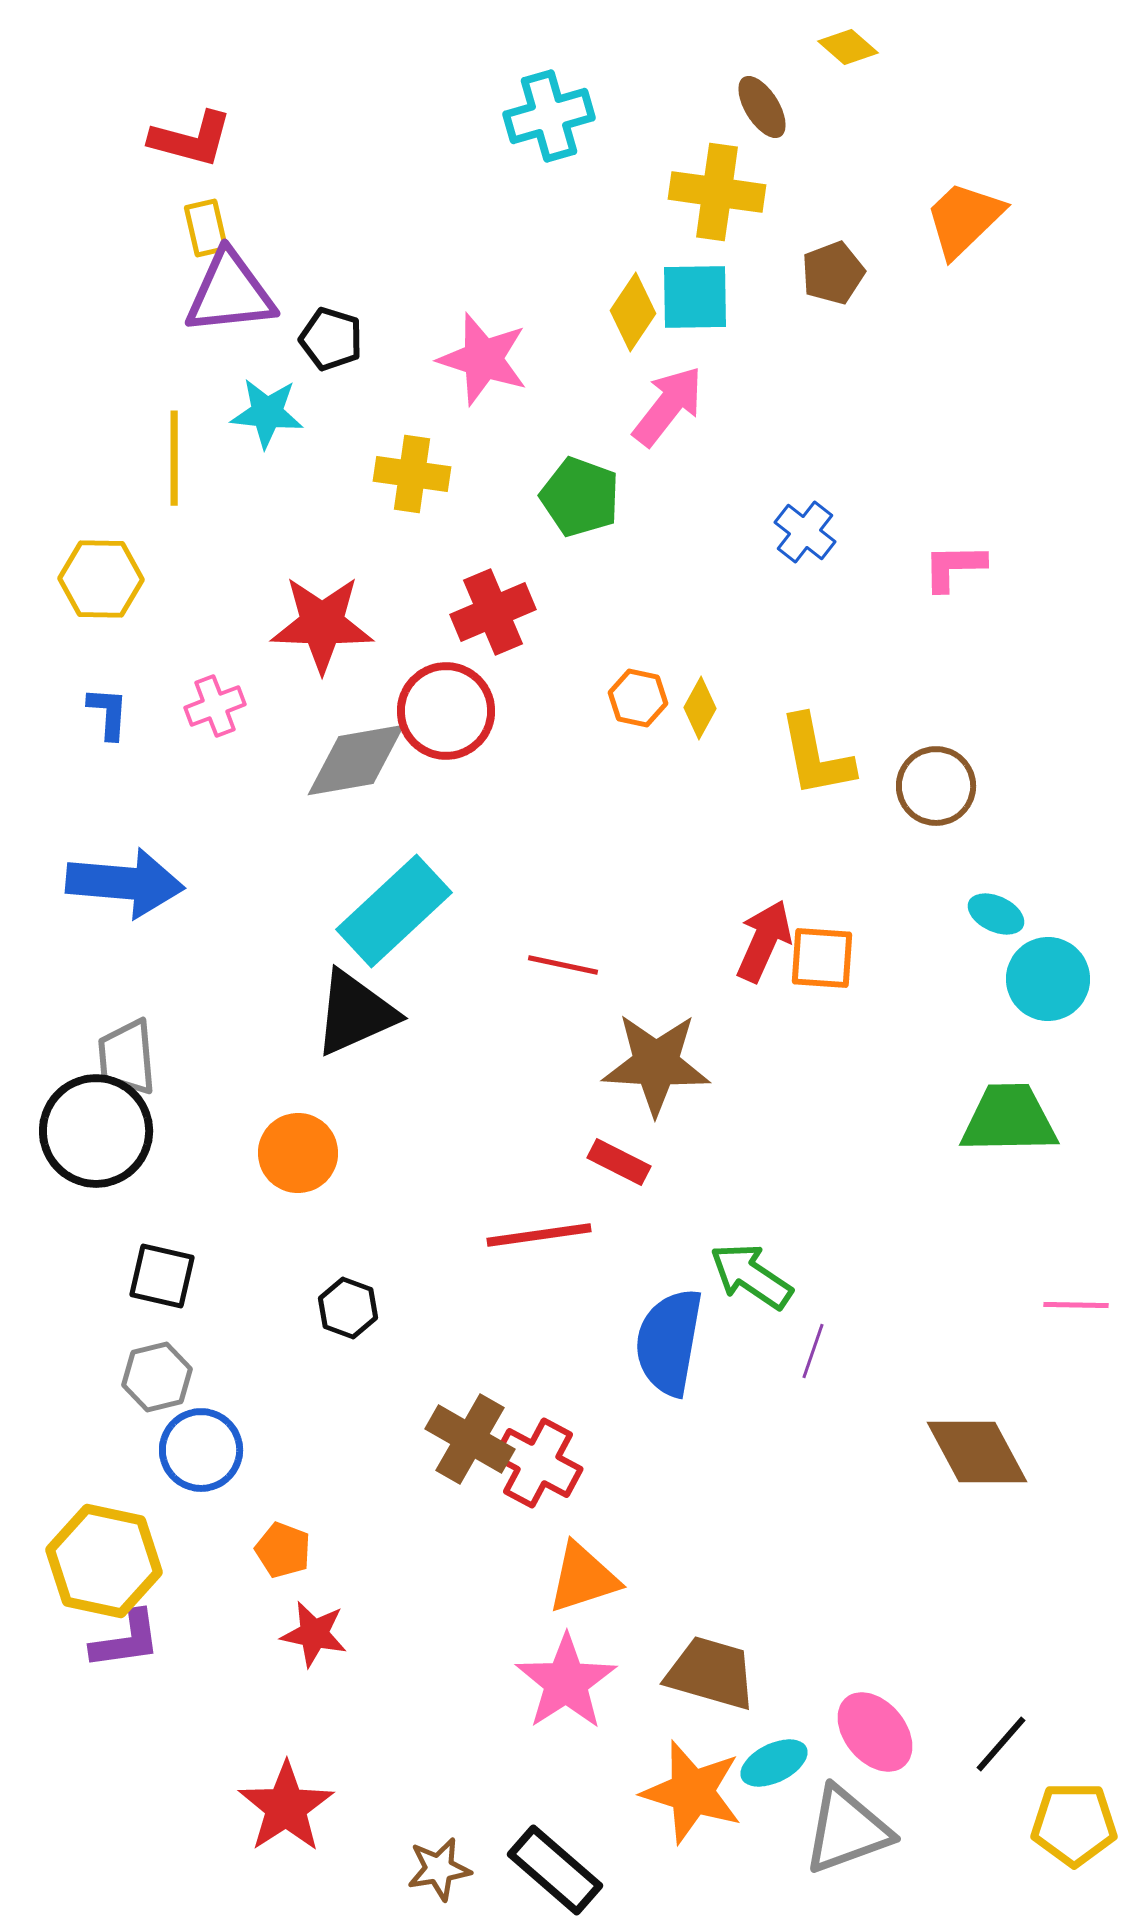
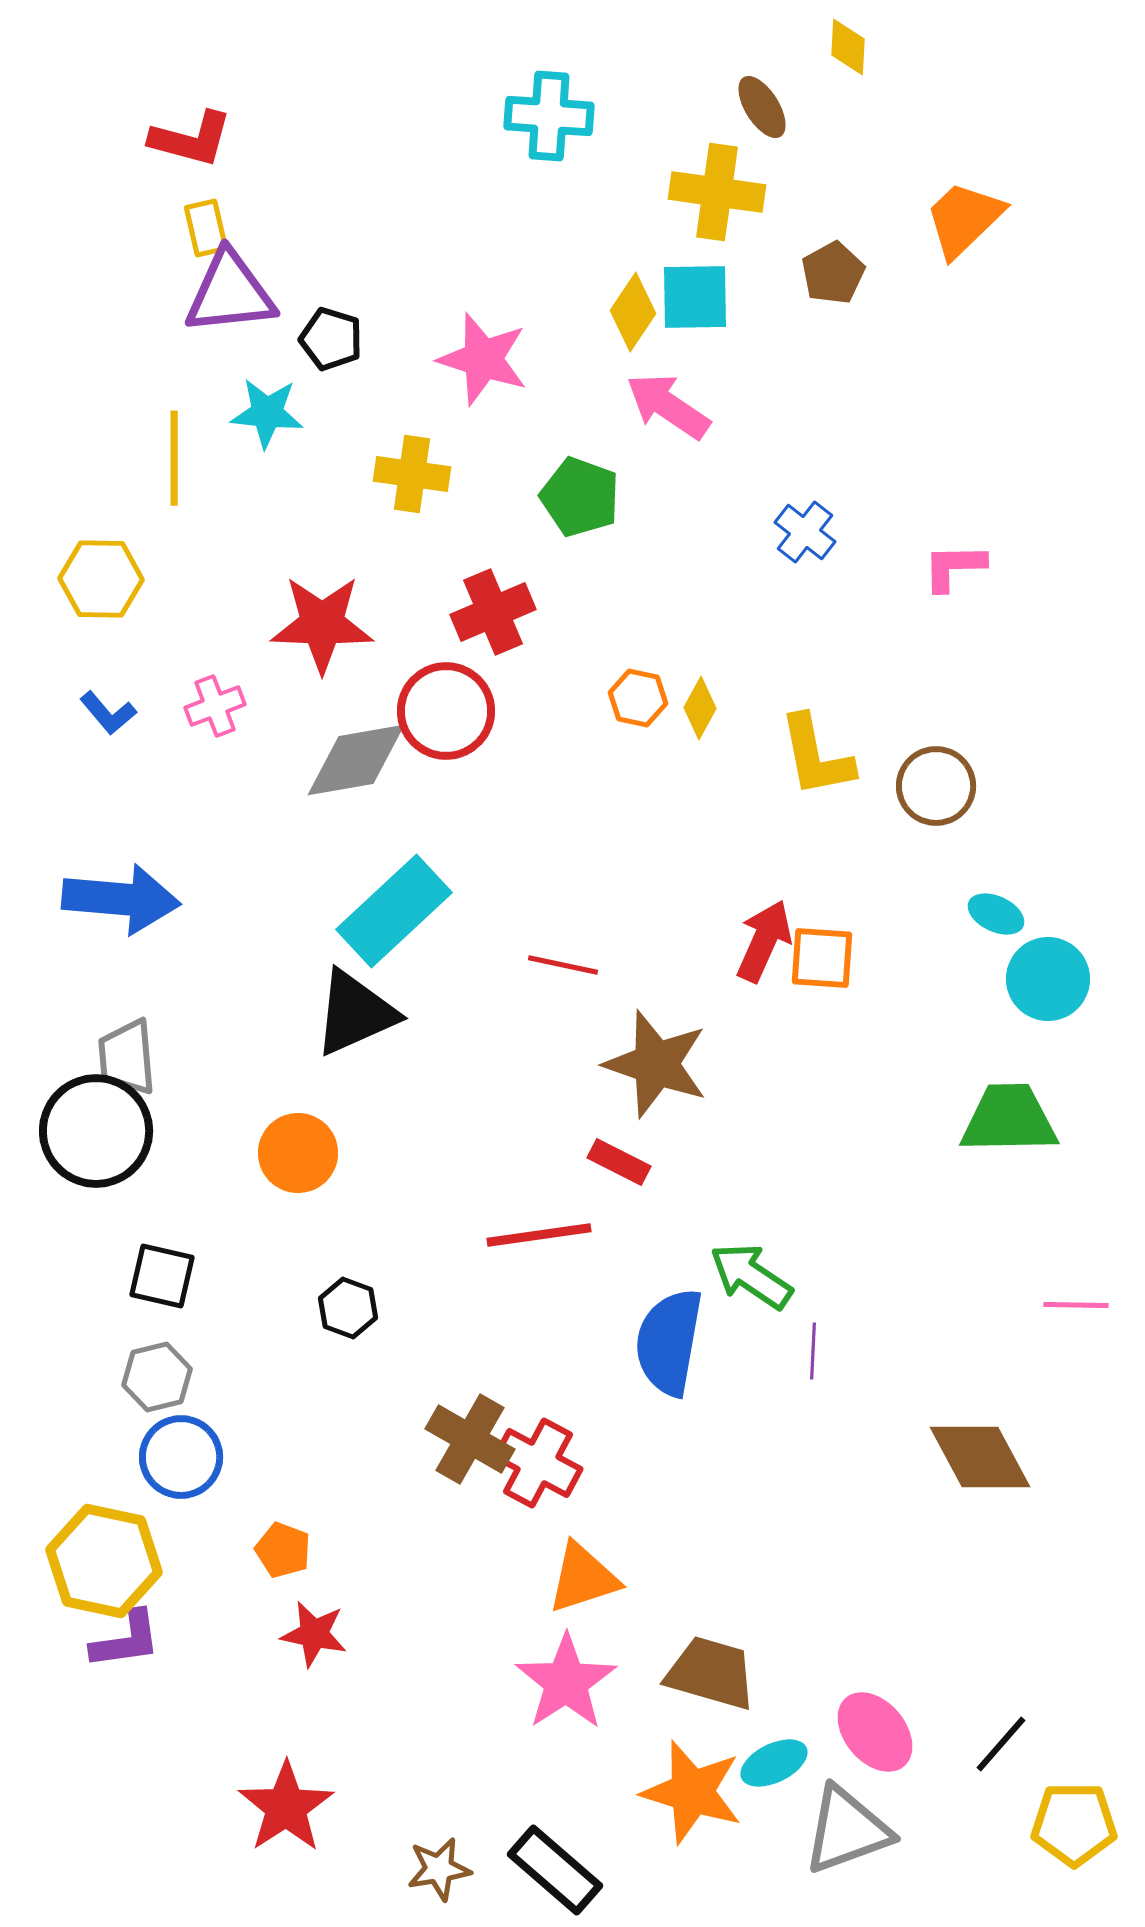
yellow diamond at (848, 47): rotated 52 degrees clockwise
cyan cross at (549, 116): rotated 20 degrees clockwise
brown pentagon at (833, 273): rotated 8 degrees counterclockwise
pink arrow at (668, 406): rotated 94 degrees counterclockwise
blue L-shape at (108, 713): rotated 136 degrees clockwise
blue arrow at (125, 883): moved 4 px left, 16 px down
brown star at (656, 1064): rotated 16 degrees clockwise
purple line at (813, 1351): rotated 16 degrees counterclockwise
blue circle at (201, 1450): moved 20 px left, 7 px down
brown diamond at (977, 1452): moved 3 px right, 5 px down
